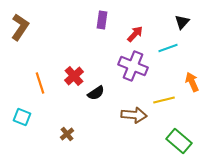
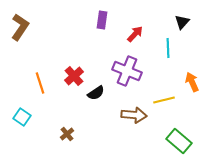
cyan line: rotated 72 degrees counterclockwise
purple cross: moved 6 px left, 5 px down
cyan square: rotated 12 degrees clockwise
